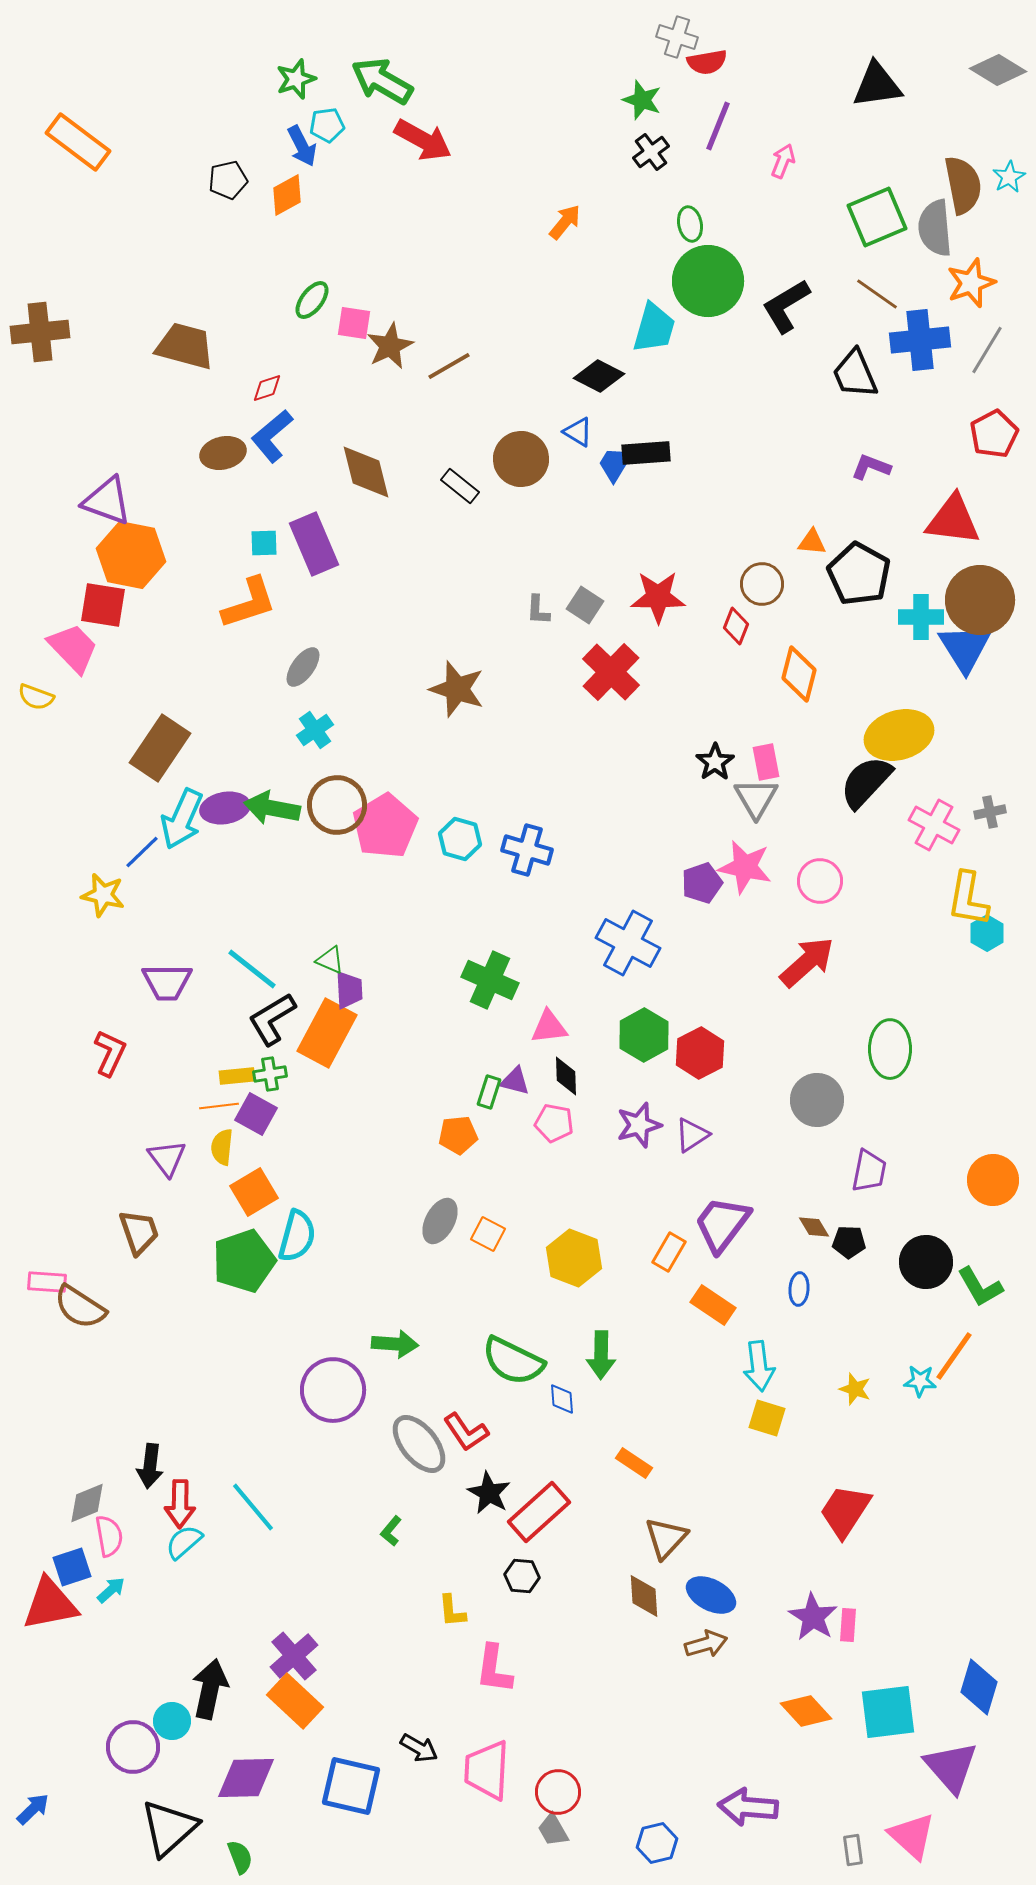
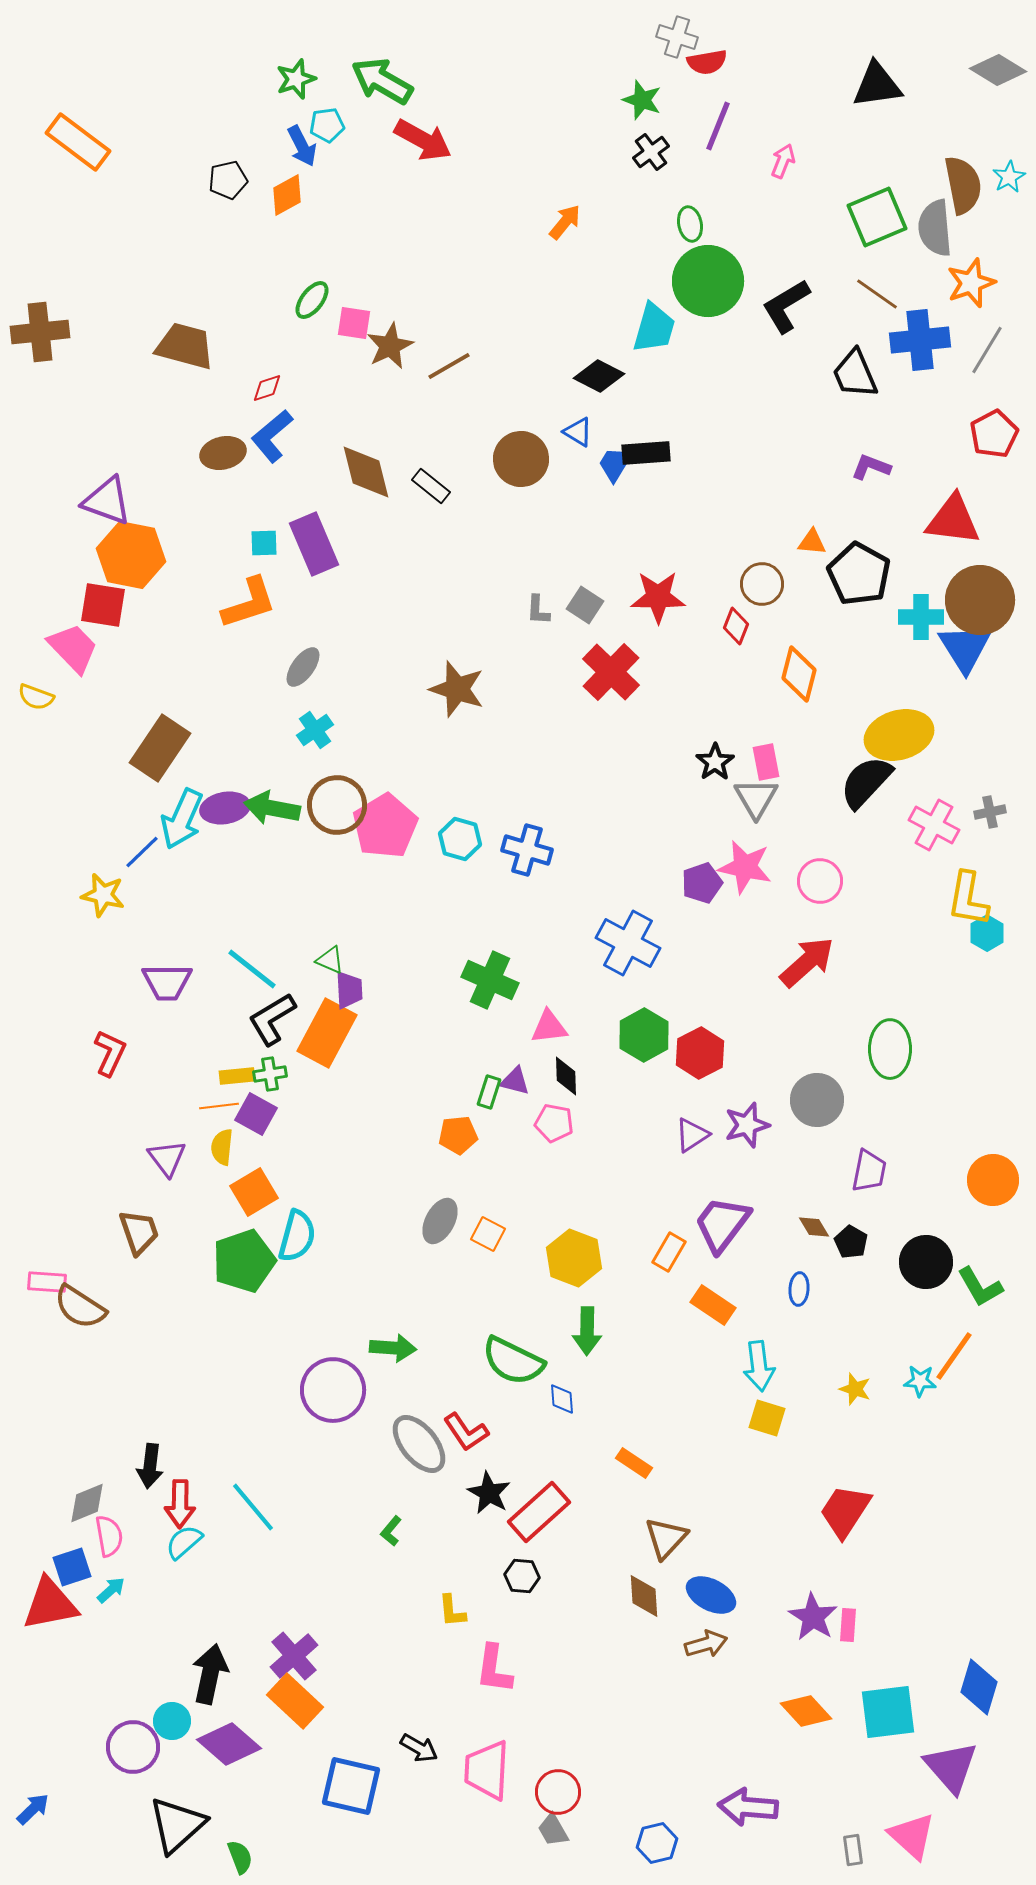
black rectangle at (460, 486): moved 29 px left
purple star at (639, 1125): moved 108 px right
black pentagon at (849, 1242): moved 2 px right; rotated 28 degrees clockwise
green arrow at (395, 1344): moved 2 px left, 4 px down
green arrow at (601, 1355): moved 14 px left, 24 px up
black arrow at (210, 1689): moved 15 px up
purple diamond at (246, 1778): moved 17 px left, 34 px up; rotated 42 degrees clockwise
black triangle at (169, 1828): moved 8 px right, 3 px up
